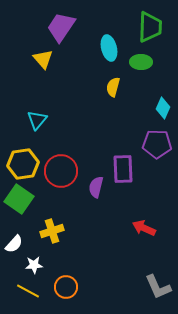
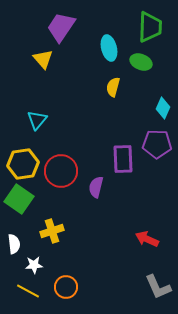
green ellipse: rotated 20 degrees clockwise
purple rectangle: moved 10 px up
red arrow: moved 3 px right, 11 px down
white semicircle: rotated 48 degrees counterclockwise
